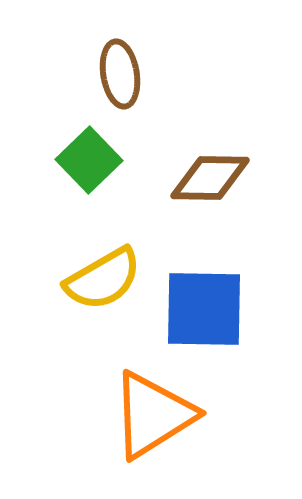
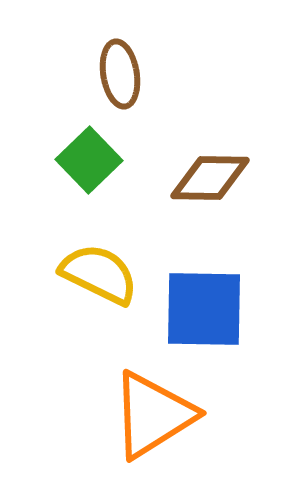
yellow semicircle: moved 4 px left, 5 px up; rotated 124 degrees counterclockwise
